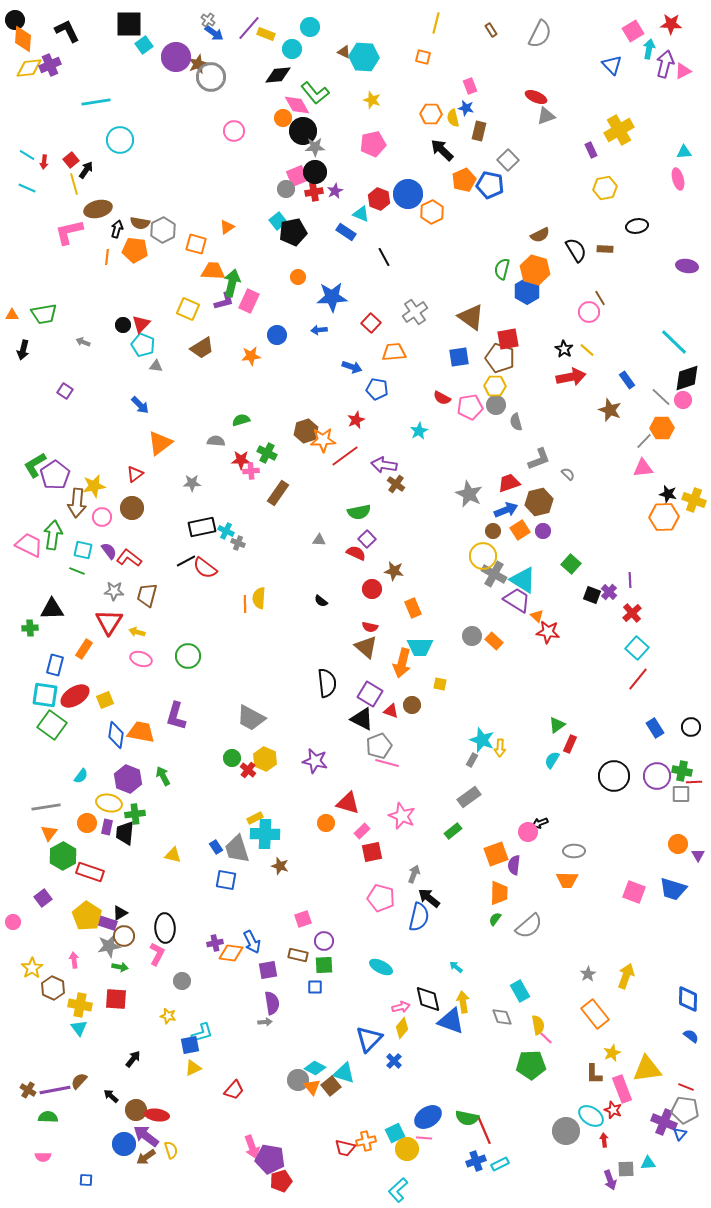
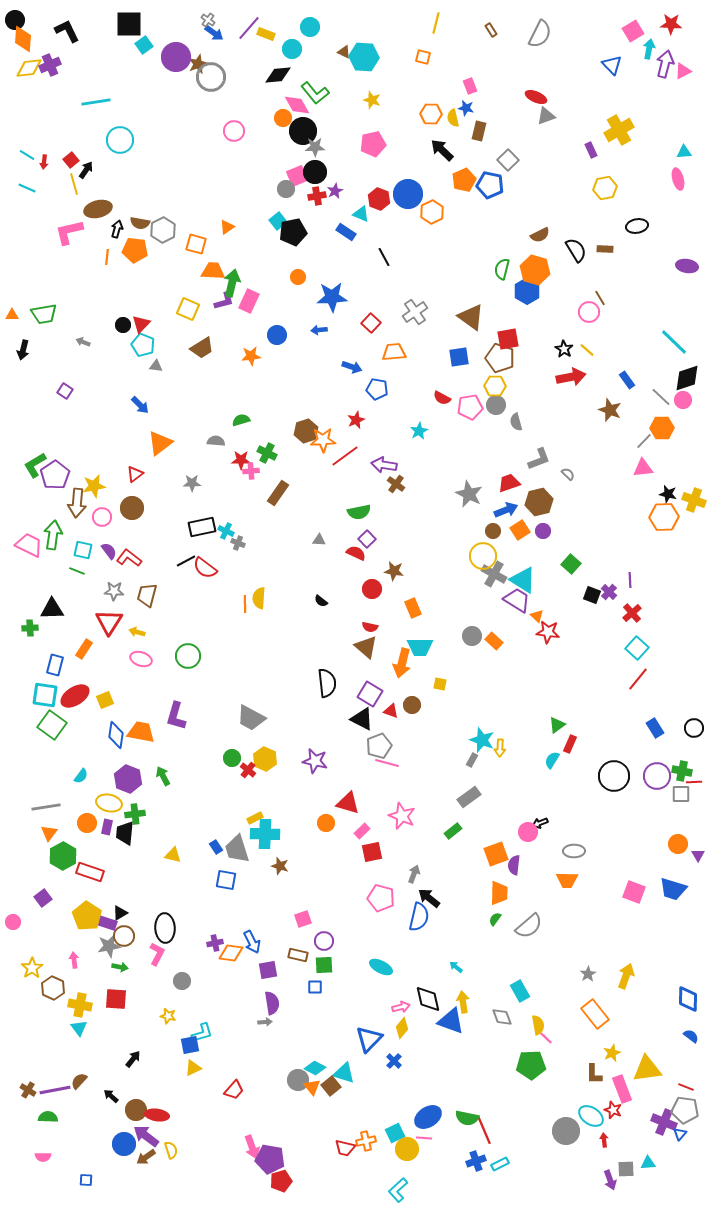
red cross at (314, 192): moved 3 px right, 4 px down
black circle at (691, 727): moved 3 px right, 1 px down
